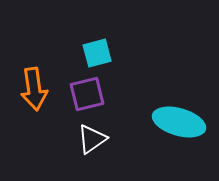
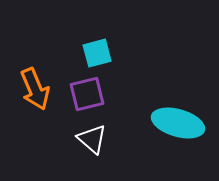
orange arrow: moved 1 px right; rotated 15 degrees counterclockwise
cyan ellipse: moved 1 px left, 1 px down
white triangle: rotated 44 degrees counterclockwise
